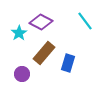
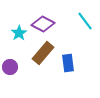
purple diamond: moved 2 px right, 2 px down
brown rectangle: moved 1 px left
blue rectangle: rotated 24 degrees counterclockwise
purple circle: moved 12 px left, 7 px up
